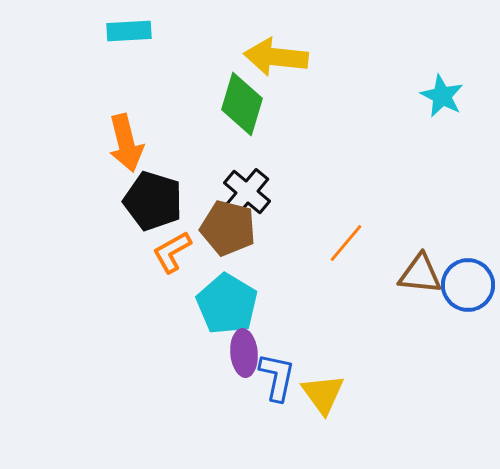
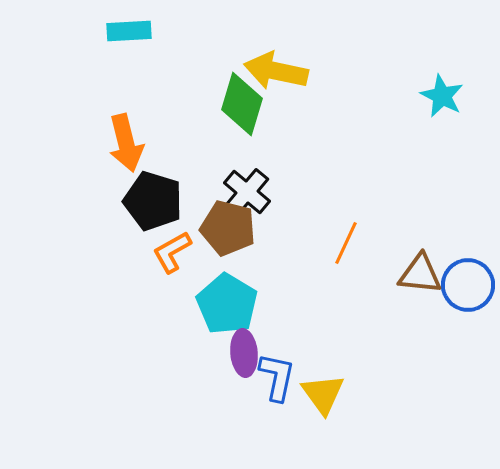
yellow arrow: moved 14 px down; rotated 6 degrees clockwise
orange line: rotated 15 degrees counterclockwise
